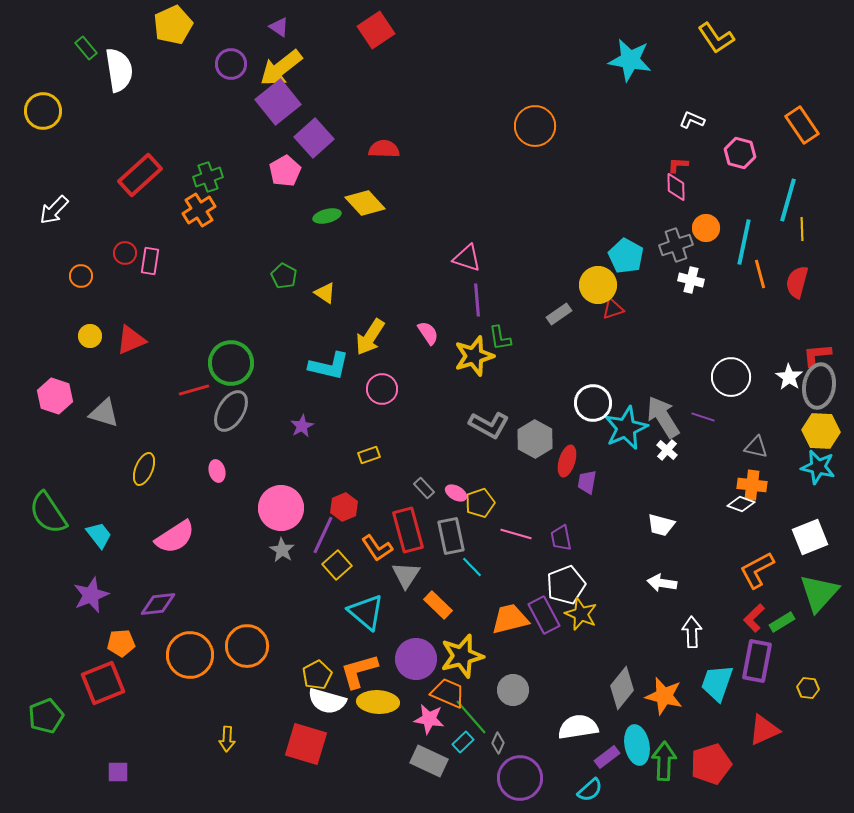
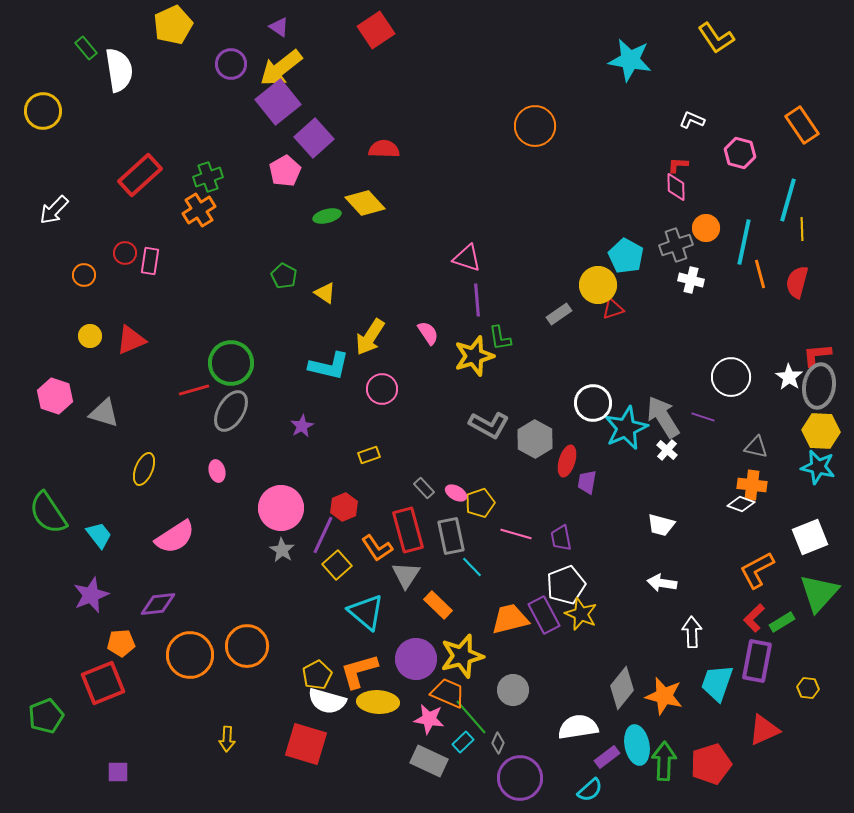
orange circle at (81, 276): moved 3 px right, 1 px up
